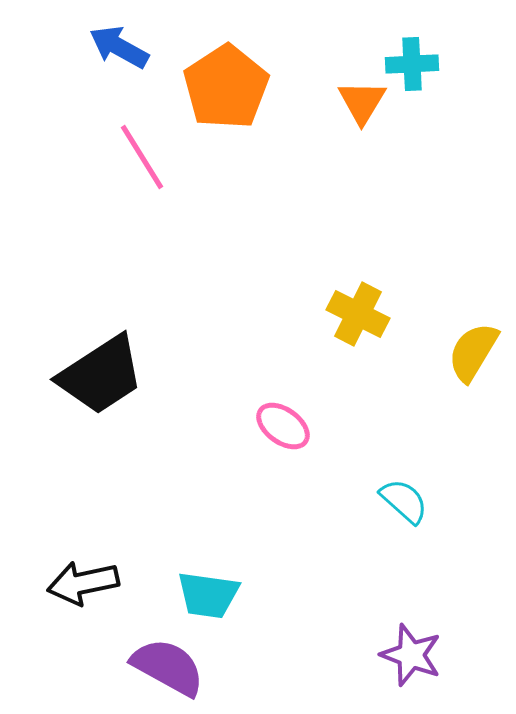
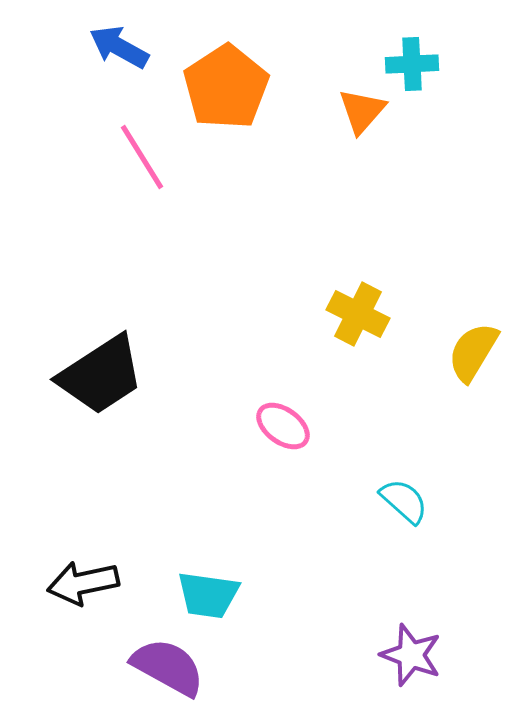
orange triangle: moved 9 px down; rotated 10 degrees clockwise
